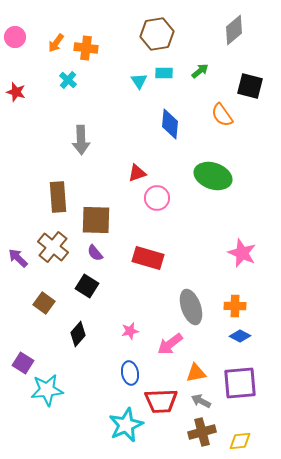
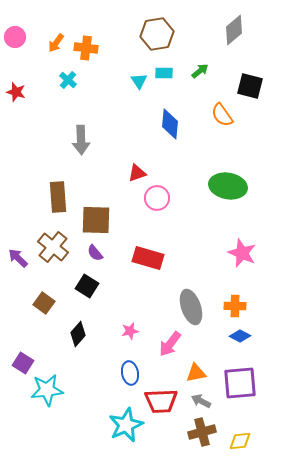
green ellipse at (213, 176): moved 15 px right, 10 px down; rotated 9 degrees counterclockwise
pink arrow at (170, 344): rotated 16 degrees counterclockwise
